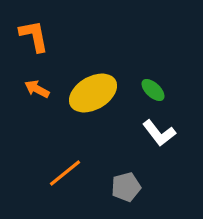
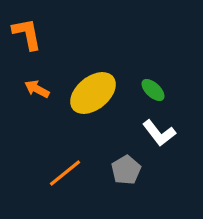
orange L-shape: moved 7 px left, 2 px up
yellow ellipse: rotated 9 degrees counterclockwise
gray pentagon: moved 17 px up; rotated 16 degrees counterclockwise
